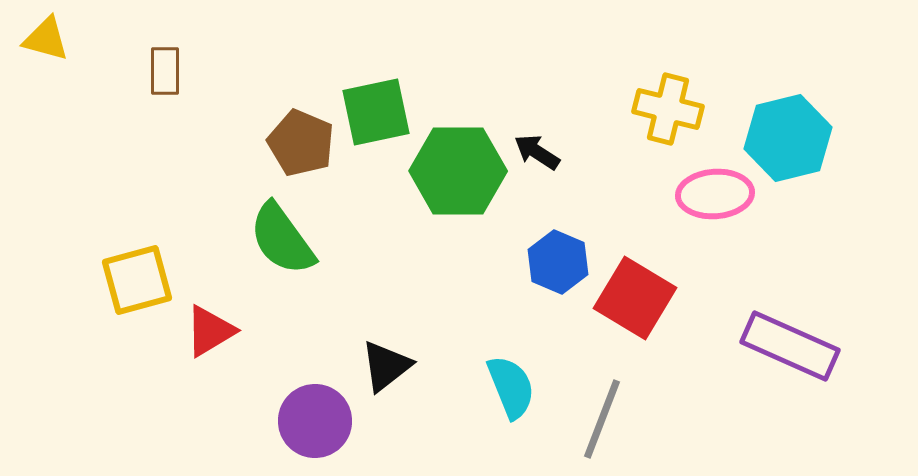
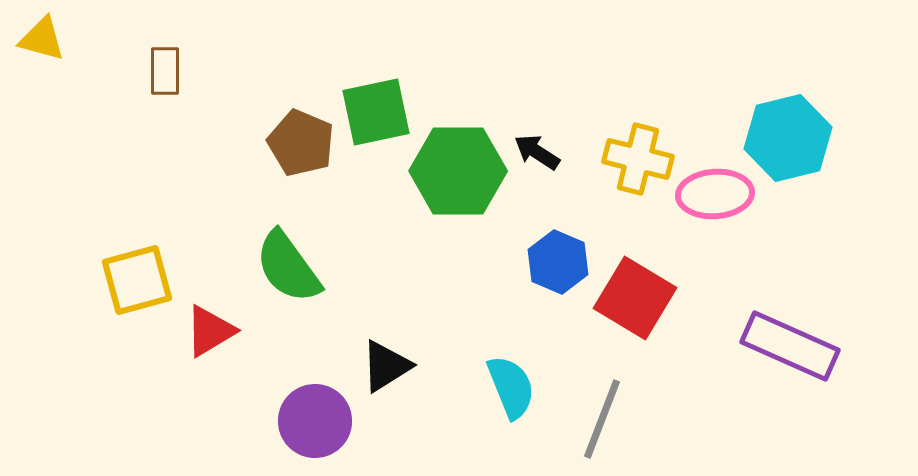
yellow triangle: moved 4 px left
yellow cross: moved 30 px left, 50 px down
green semicircle: moved 6 px right, 28 px down
black triangle: rotated 6 degrees clockwise
